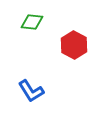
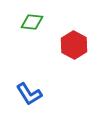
blue L-shape: moved 2 px left, 3 px down
